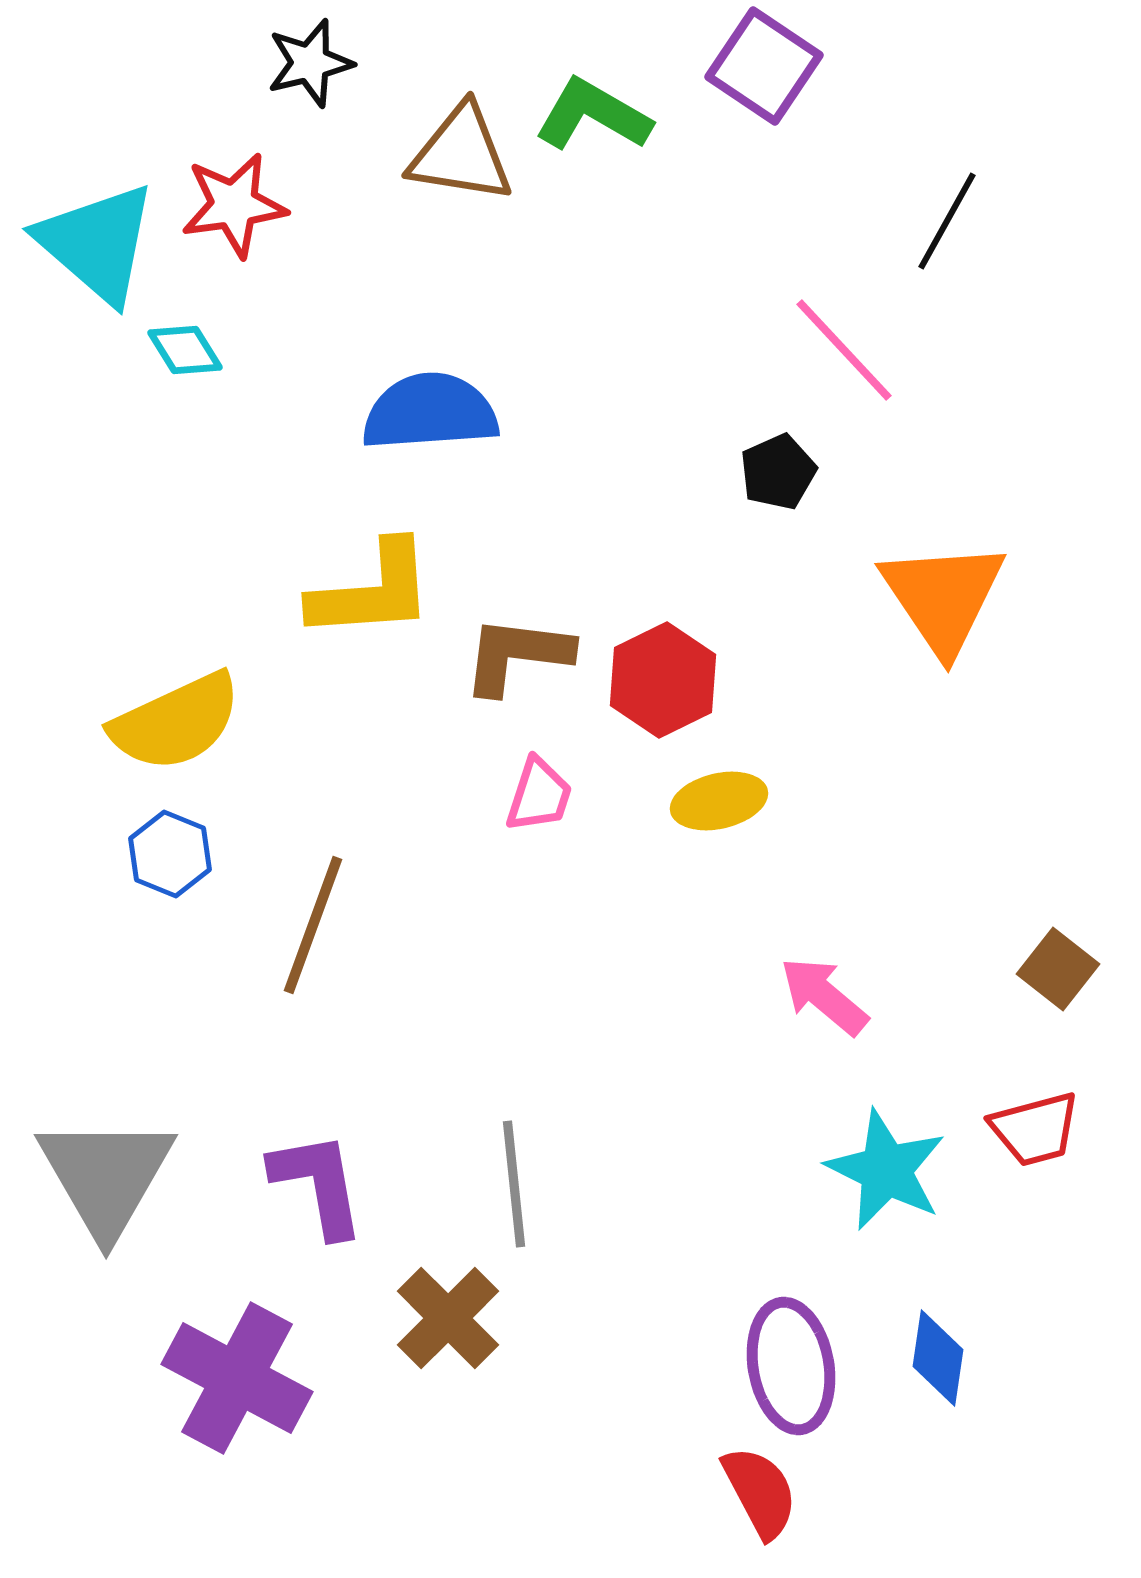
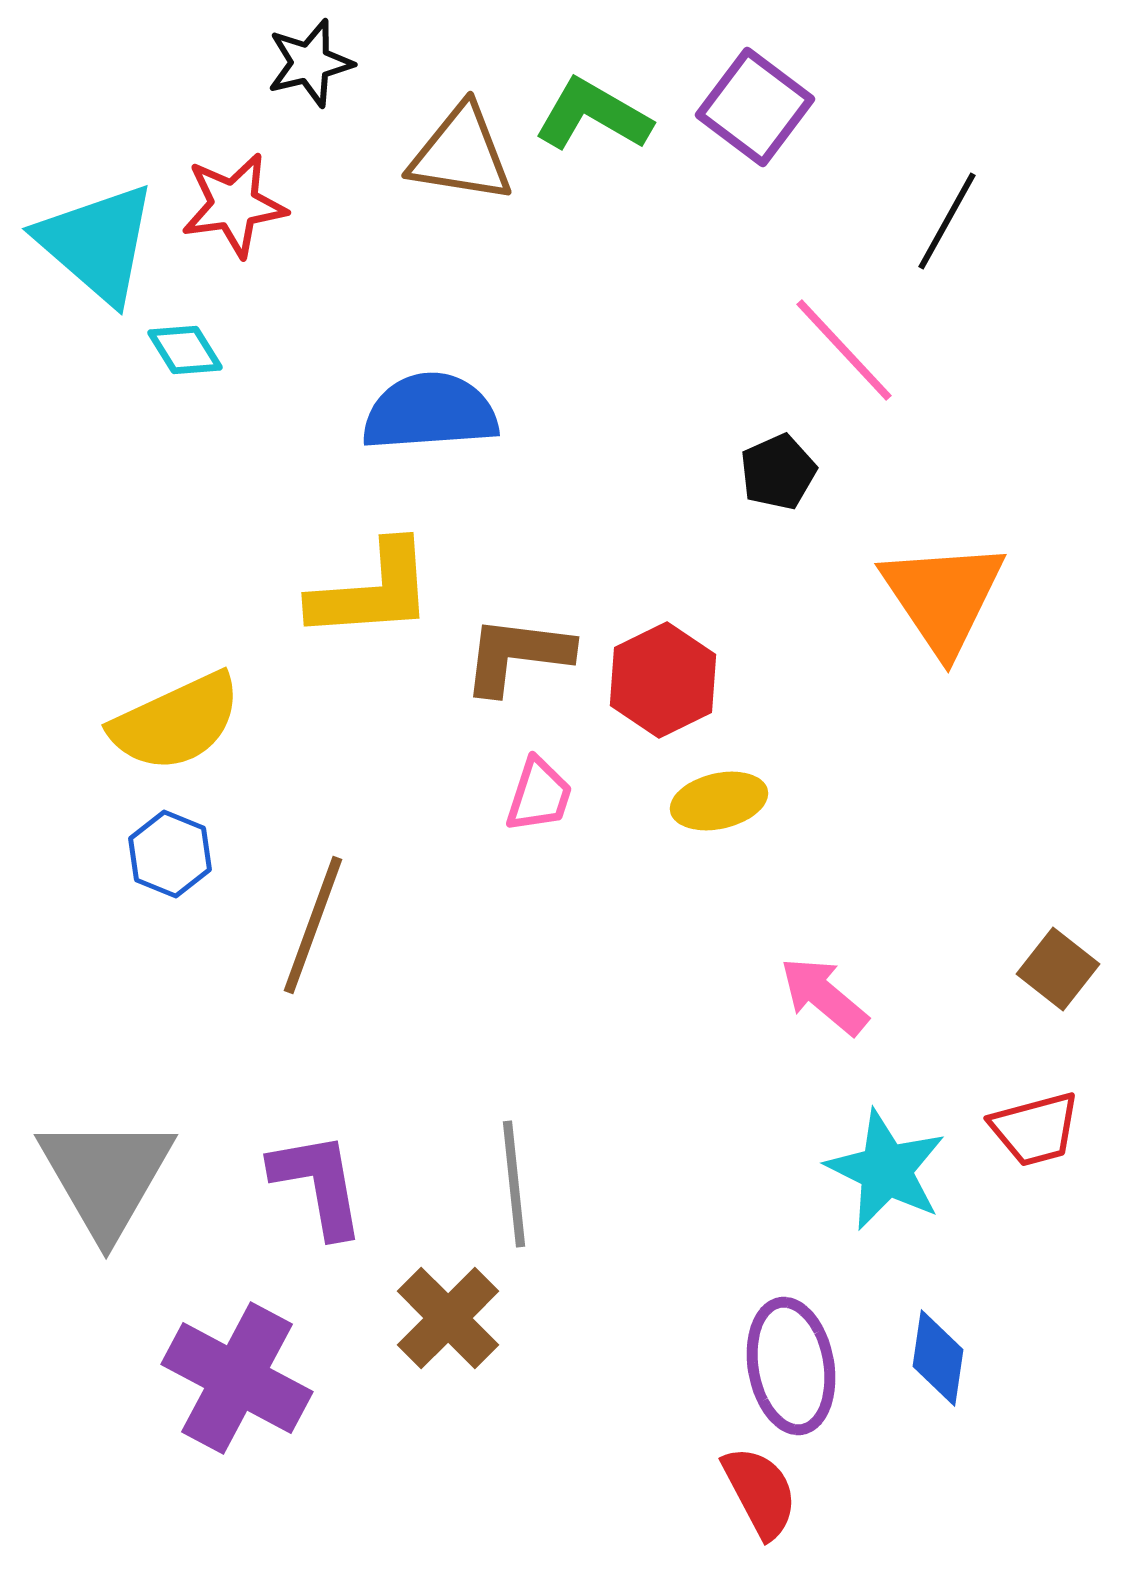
purple square: moved 9 px left, 41 px down; rotated 3 degrees clockwise
